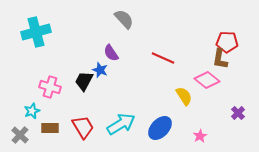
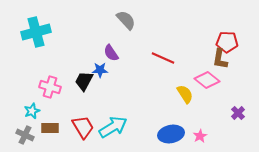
gray semicircle: moved 2 px right, 1 px down
blue star: rotated 21 degrees counterclockwise
yellow semicircle: moved 1 px right, 2 px up
cyan arrow: moved 8 px left, 3 px down
blue ellipse: moved 11 px right, 6 px down; rotated 35 degrees clockwise
gray cross: moved 5 px right; rotated 18 degrees counterclockwise
